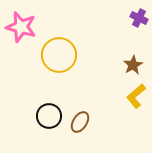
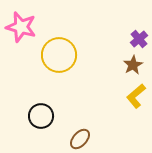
purple cross: moved 21 px down; rotated 24 degrees clockwise
black circle: moved 8 px left
brown ellipse: moved 17 px down; rotated 10 degrees clockwise
